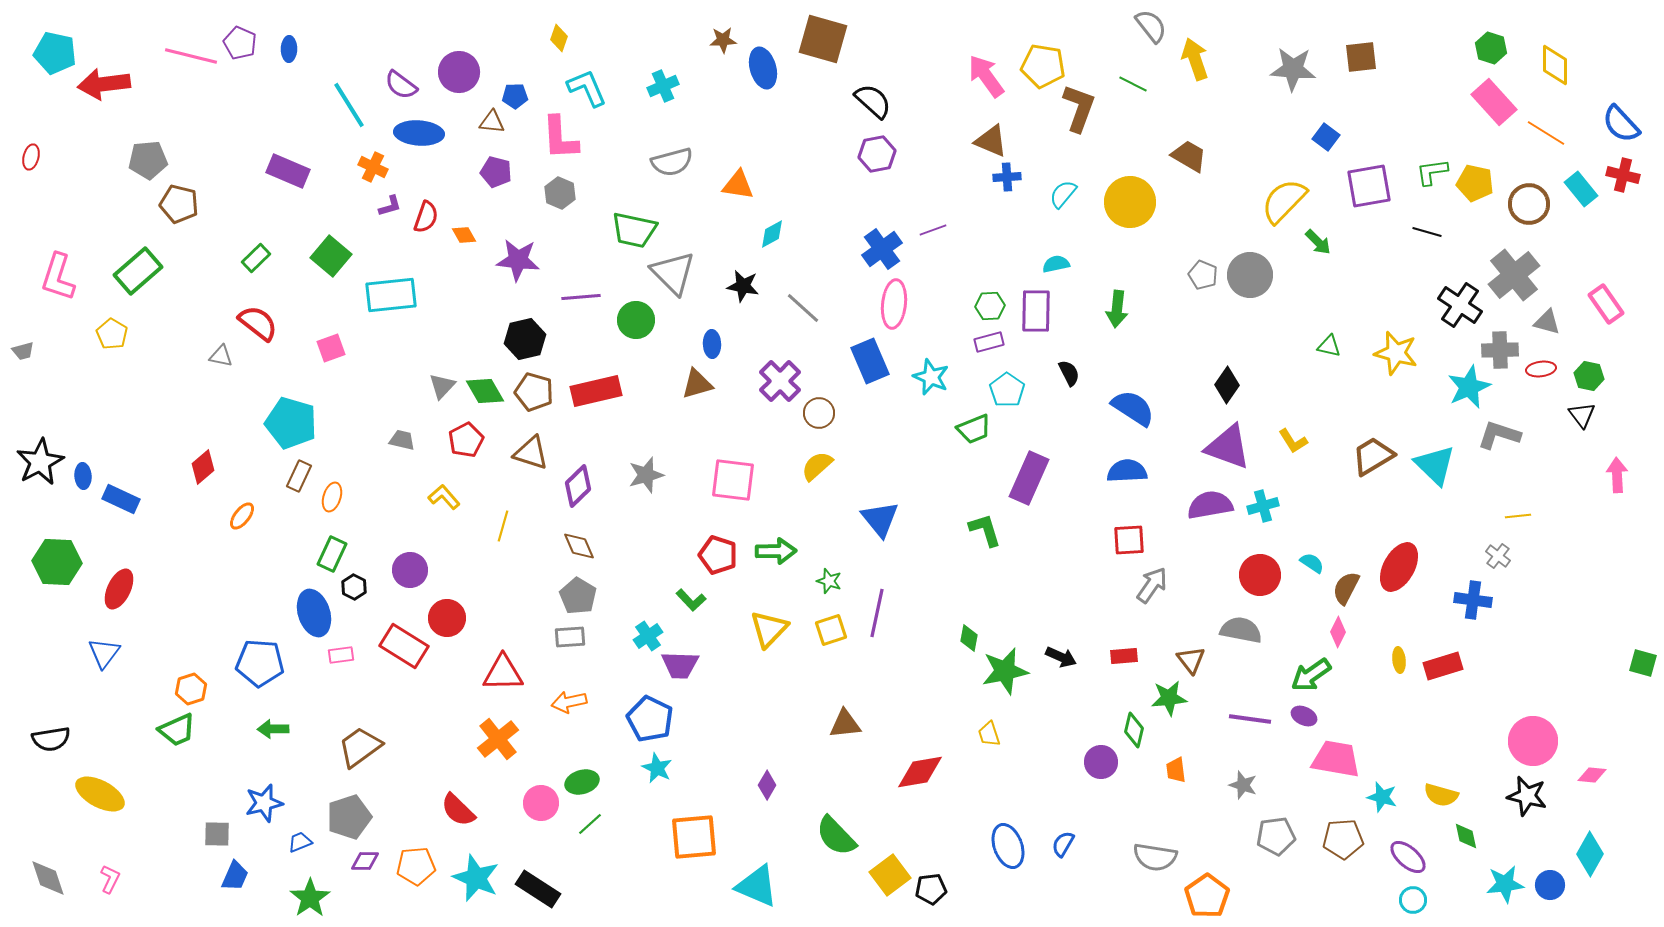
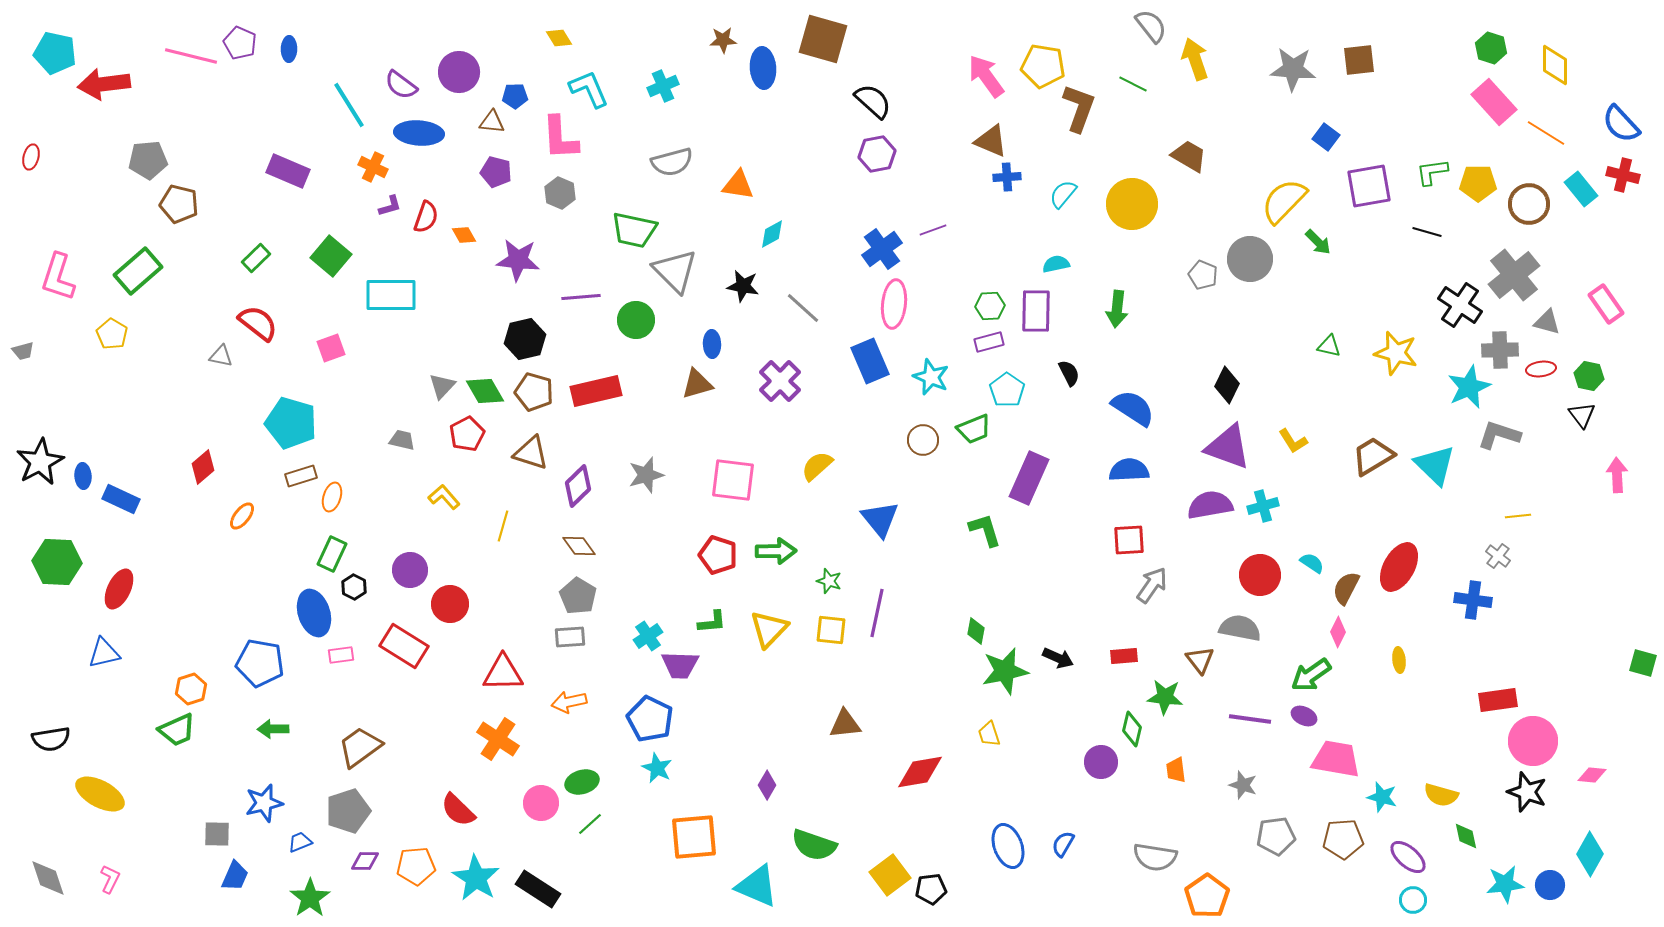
yellow diamond at (559, 38): rotated 52 degrees counterclockwise
brown square at (1361, 57): moved 2 px left, 3 px down
blue ellipse at (763, 68): rotated 12 degrees clockwise
cyan L-shape at (587, 88): moved 2 px right, 1 px down
yellow pentagon at (1475, 183): moved 3 px right; rotated 12 degrees counterclockwise
yellow circle at (1130, 202): moved 2 px right, 2 px down
gray triangle at (673, 273): moved 2 px right, 2 px up
gray circle at (1250, 275): moved 16 px up
cyan rectangle at (391, 295): rotated 6 degrees clockwise
black diamond at (1227, 385): rotated 9 degrees counterclockwise
brown circle at (819, 413): moved 104 px right, 27 px down
red pentagon at (466, 440): moved 1 px right, 6 px up
blue semicircle at (1127, 471): moved 2 px right, 1 px up
brown rectangle at (299, 476): moved 2 px right; rotated 48 degrees clockwise
brown diamond at (579, 546): rotated 12 degrees counterclockwise
green L-shape at (691, 600): moved 21 px right, 22 px down; rotated 52 degrees counterclockwise
red circle at (447, 618): moved 3 px right, 14 px up
yellow square at (831, 630): rotated 24 degrees clockwise
gray semicircle at (1241, 630): moved 1 px left, 2 px up
green diamond at (969, 638): moved 7 px right, 7 px up
blue triangle at (104, 653): rotated 40 degrees clockwise
black arrow at (1061, 657): moved 3 px left, 1 px down
brown triangle at (1191, 660): moved 9 px right
blue pentagon at (260, 663): rotated 6 degrees clockwise
red rectangle at (1443, 666): moved 55 px right, 34 px down; rotated 9 degrees clockwise
green star at (1169, 698): moved 4 px left, 1 px up; rotated 12 degrees clockwise
green diamond at (1134, 730): moved 2 px left, 1 px up
orange cross at (498, 739): rotated 18 degrees counterclockwise
black star at (1527, 796): moved 4 px up; rotated 6 degrees clockwise
gray pentagon at (349, 817): moved 1 px left, 6 px up
green semicircle at (836, 836): moved 22 px left, 9 px down; rotated 27 degrees counterclockwise
cyan star at (476, 878): rotated 9 degrees clockwise
